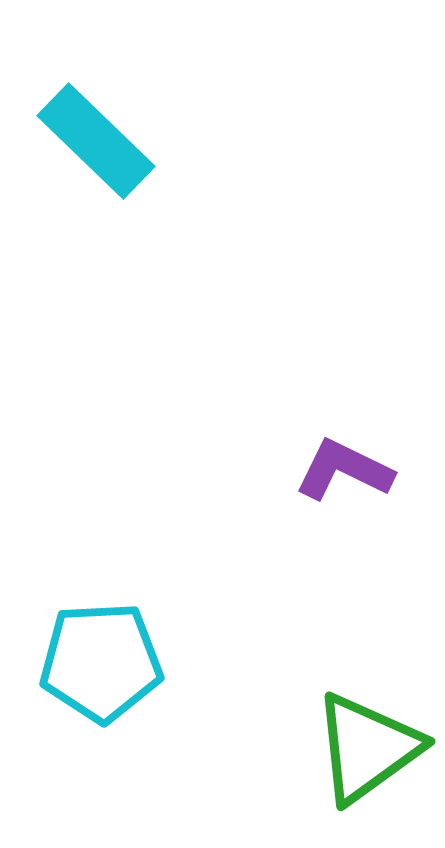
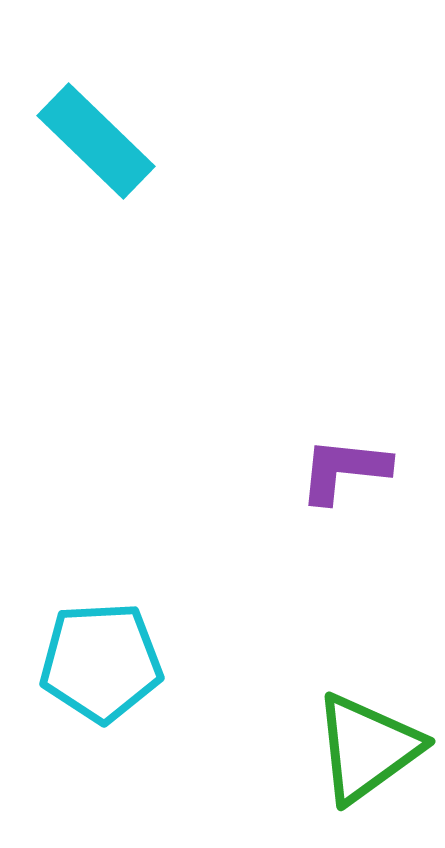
purple L-shape: rotated 20 degrees counterclockwise
